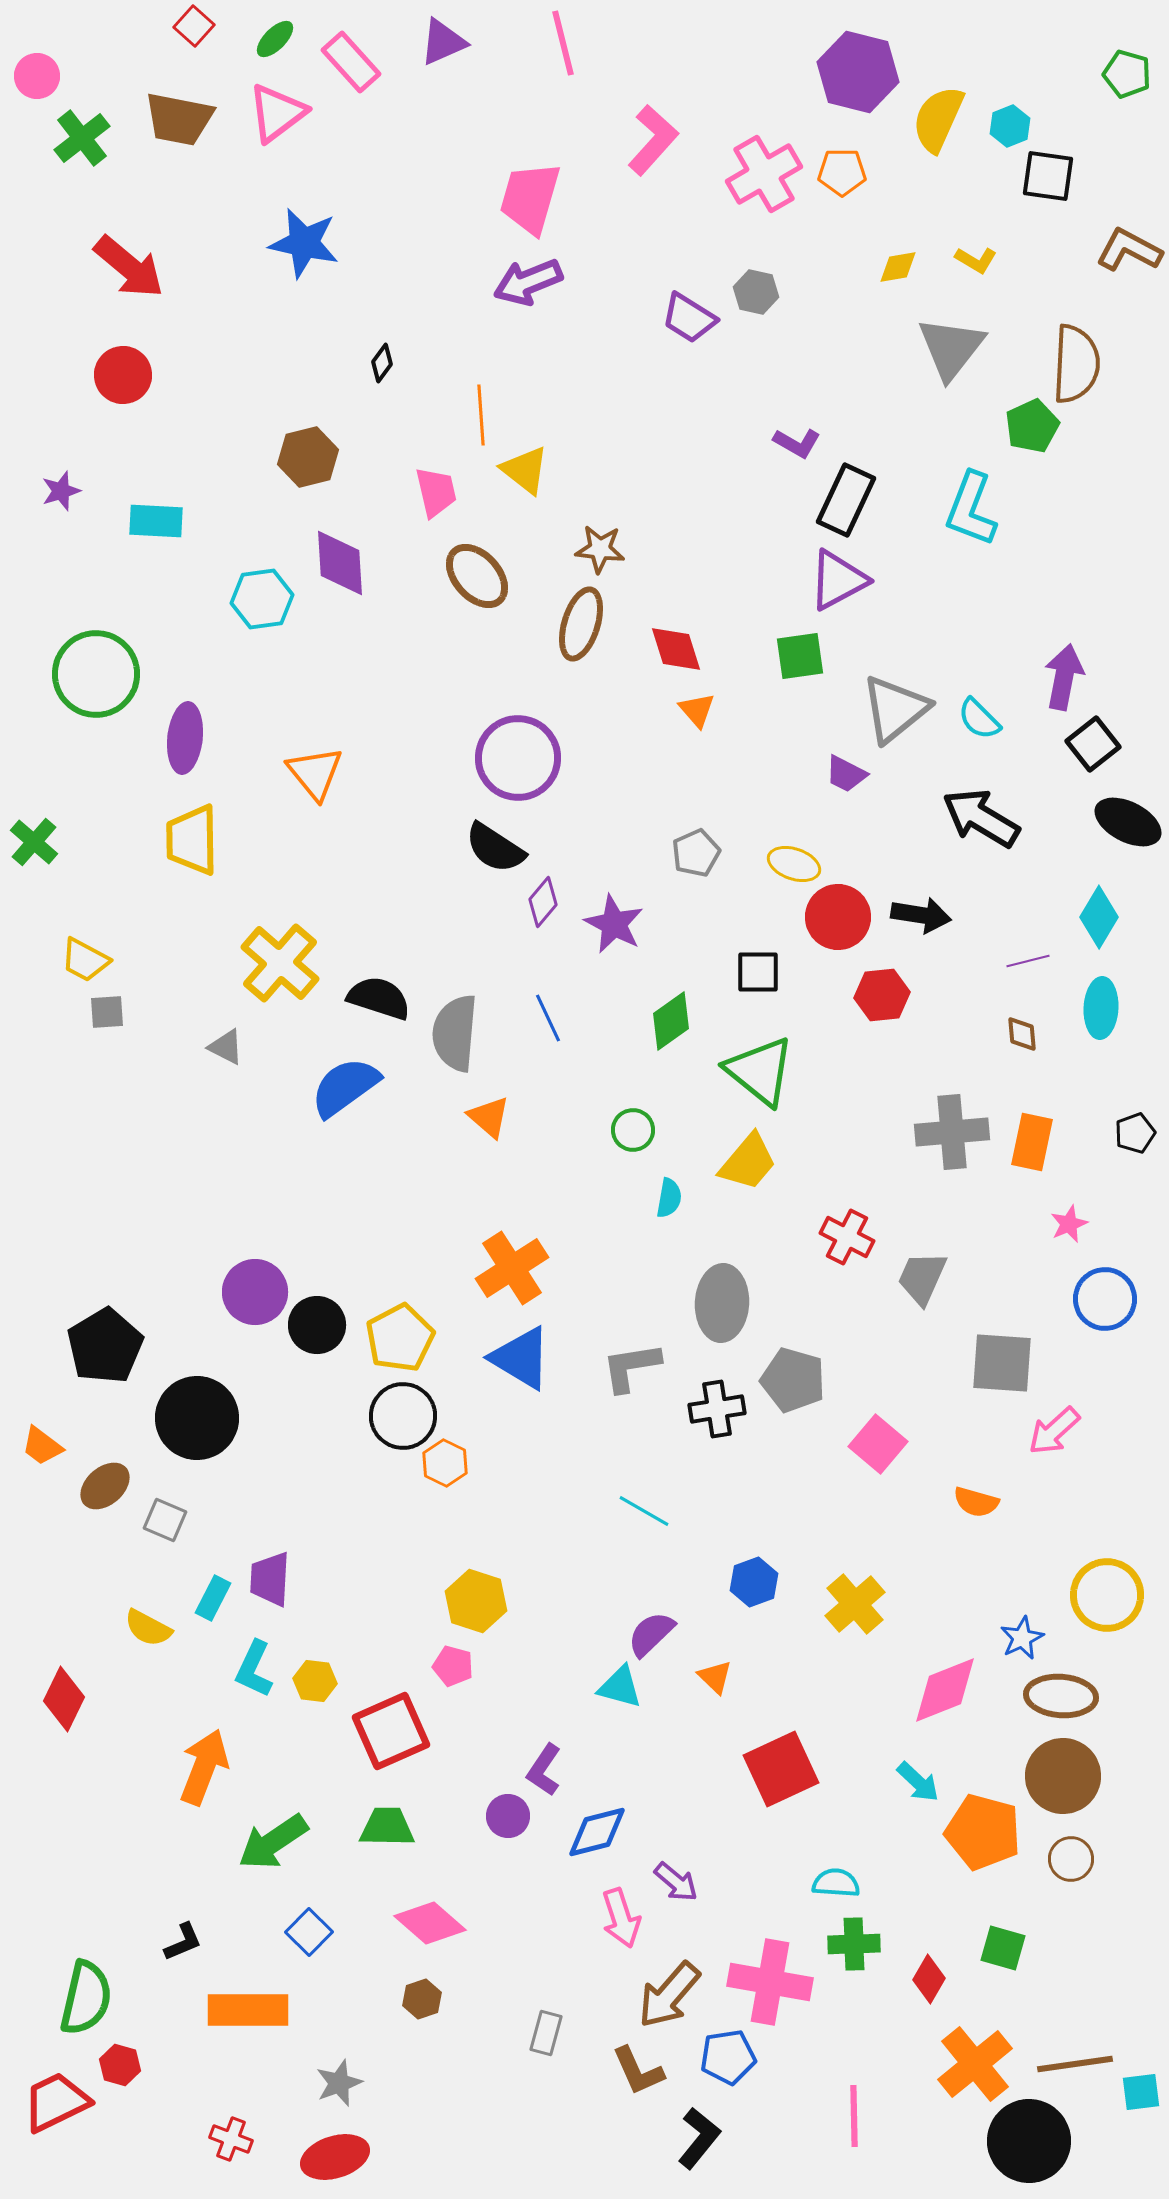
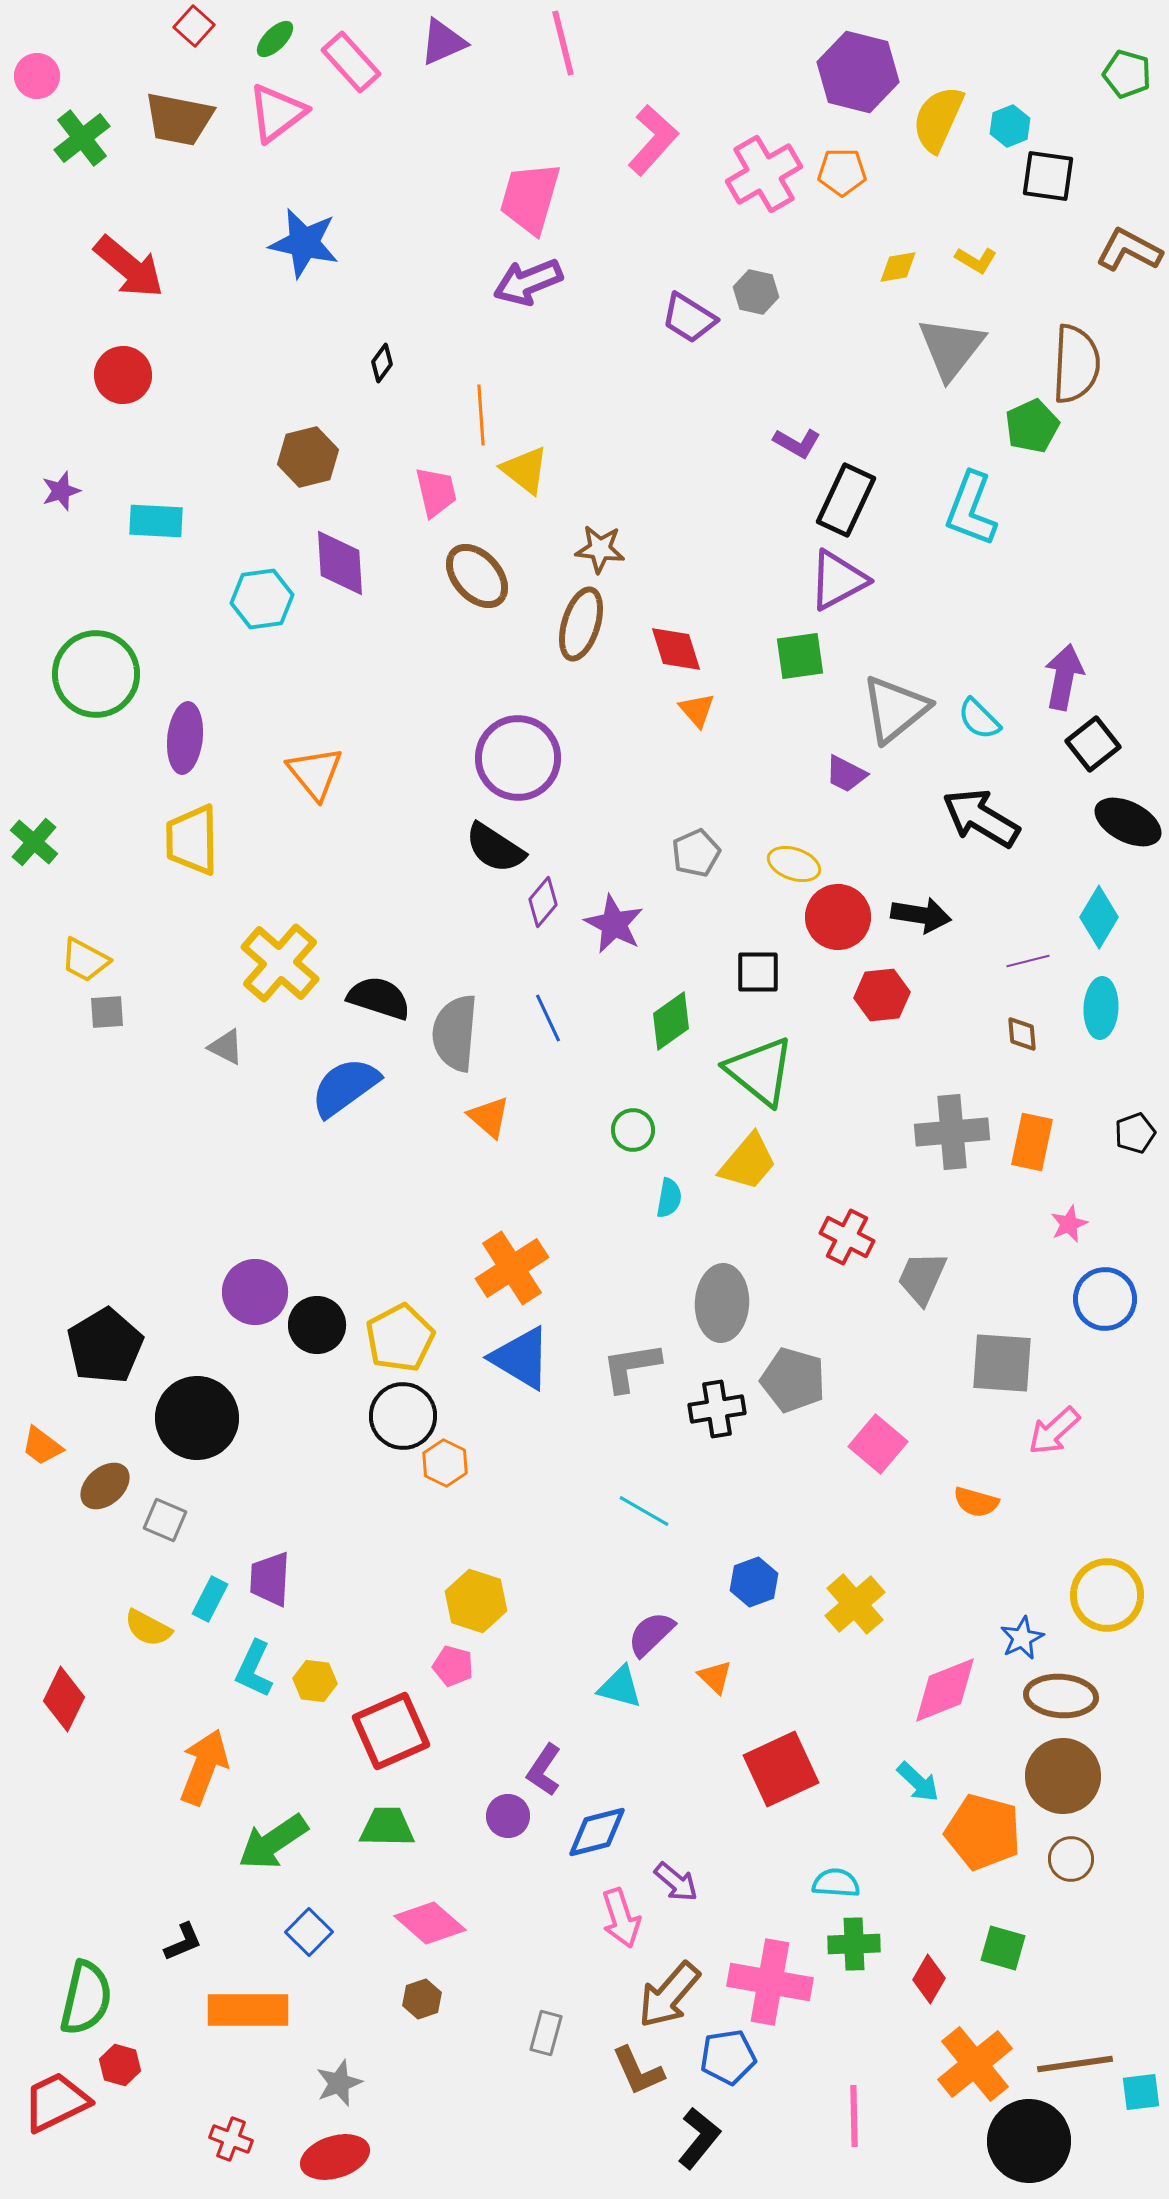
cyan rectangle at (213, 1598): moved 3 px left, 1 px down
